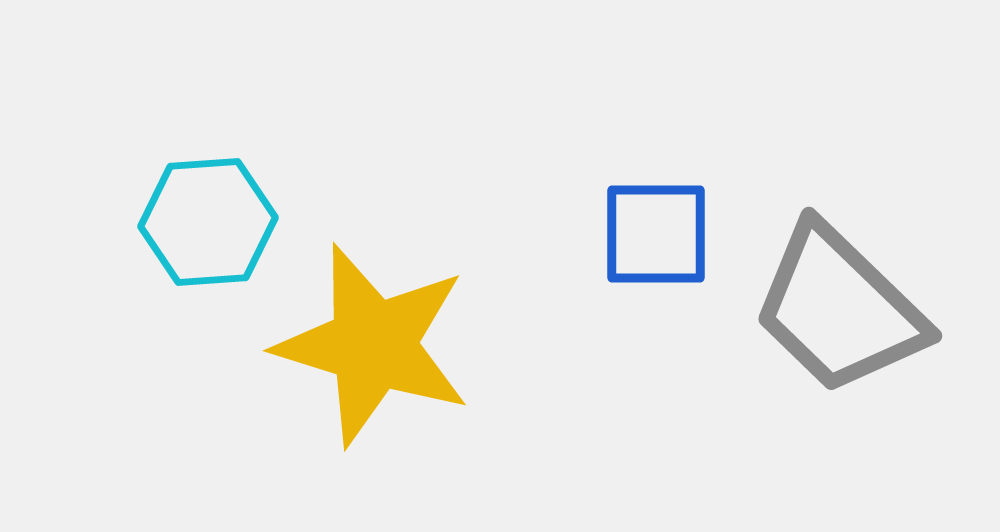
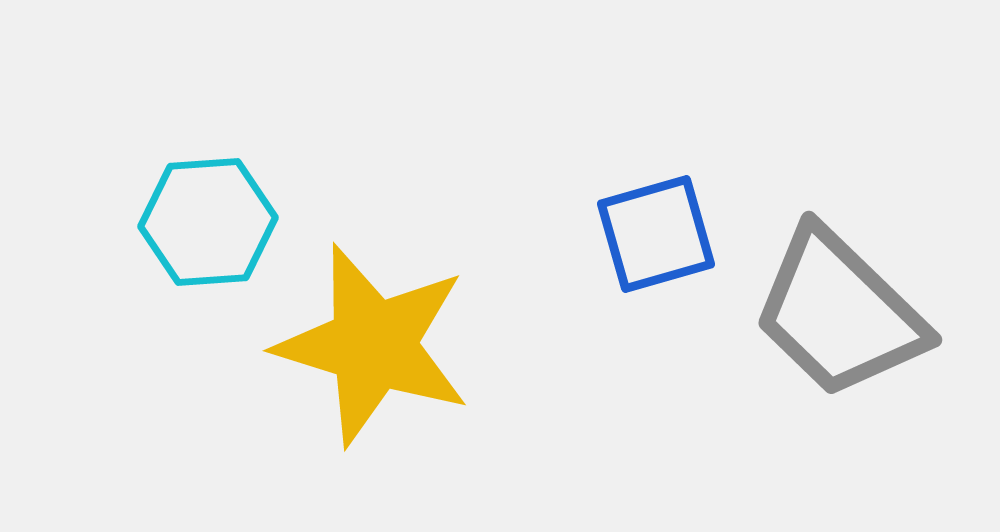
blue square: rotated 16 degrees counterclockwise
gray trapezoid: moved 4 px down
